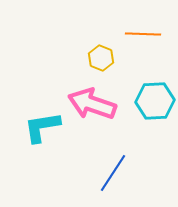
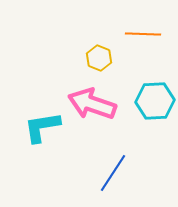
yellow hexagon: moved 2 px left
